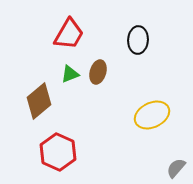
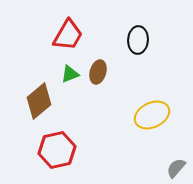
red trapezoid: moved 1 px left, 1 px down
red hexagon: moved 1 px left, 2 px up; rotated 24 degrees clockwise
